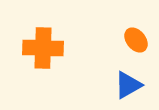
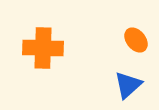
blue triangle: rotated 12 degrees counterclockwise
